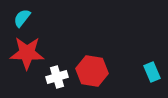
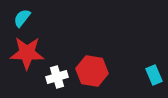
cyan rectangle: moved 2 px right, 3 px down
